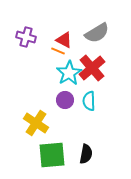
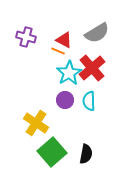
green square: moved 3 px up; rotated 36 degrees counterclockwise
